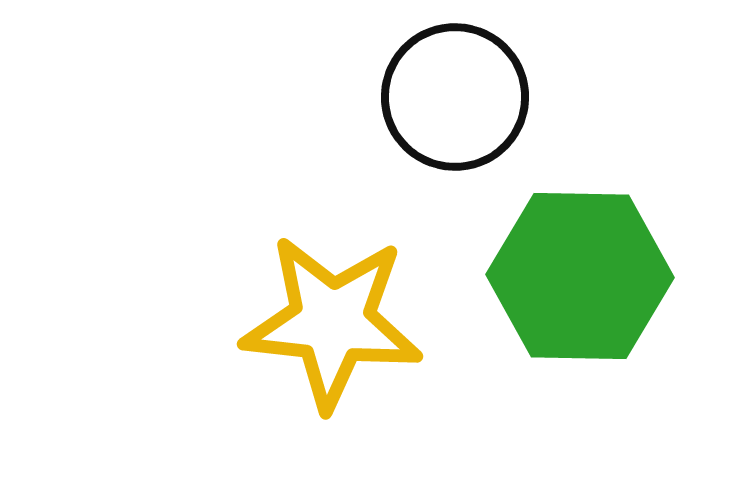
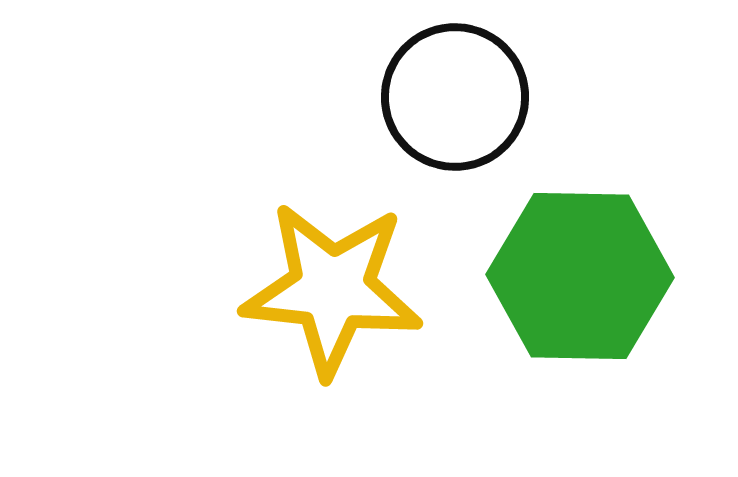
yellow star: moved 33 px up
